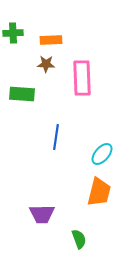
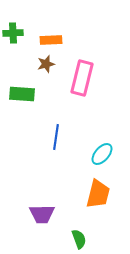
brown star: rotated 18 degrees counterclockwise
pink rectangle: rotated 16 degrees clockwise
orange trapezoid: moved 1 px left, 2 px down
